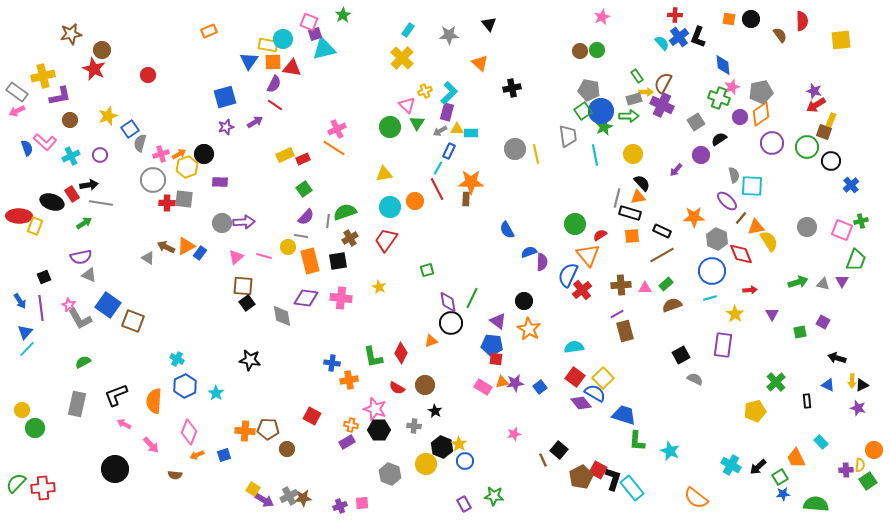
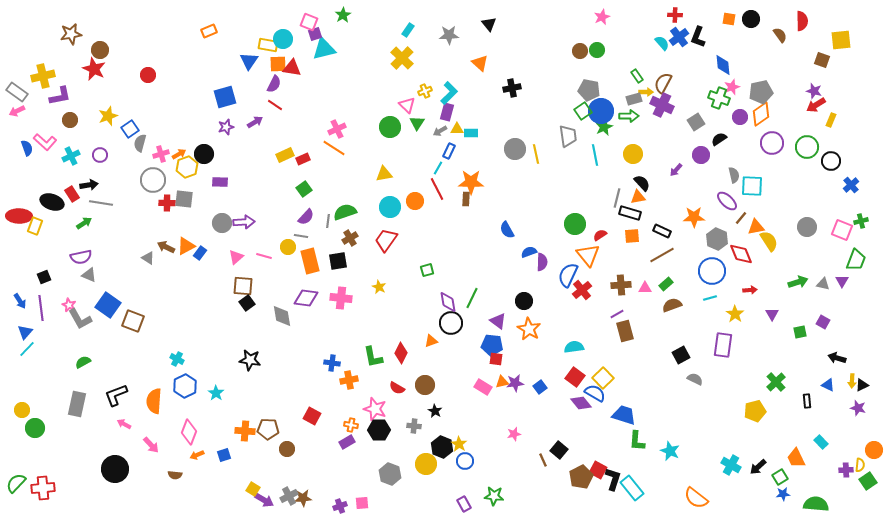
brown circle at (102, 50): moved 2 px left
orange square at (273, 62): moved 5 px right, 2 px down
brown square at (824, 132): moved 2 px left, 72 px up
